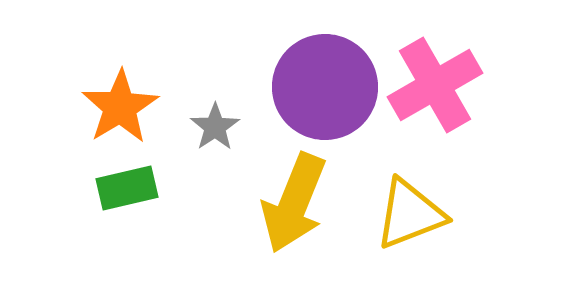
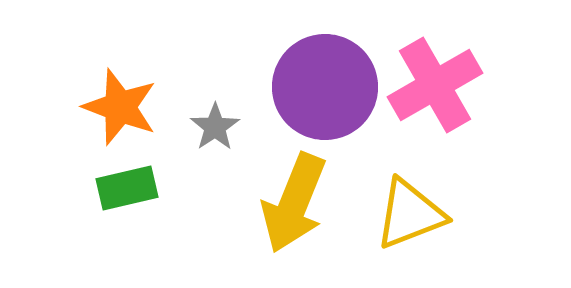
orange star: rotated 20 degrees counterclockwise
